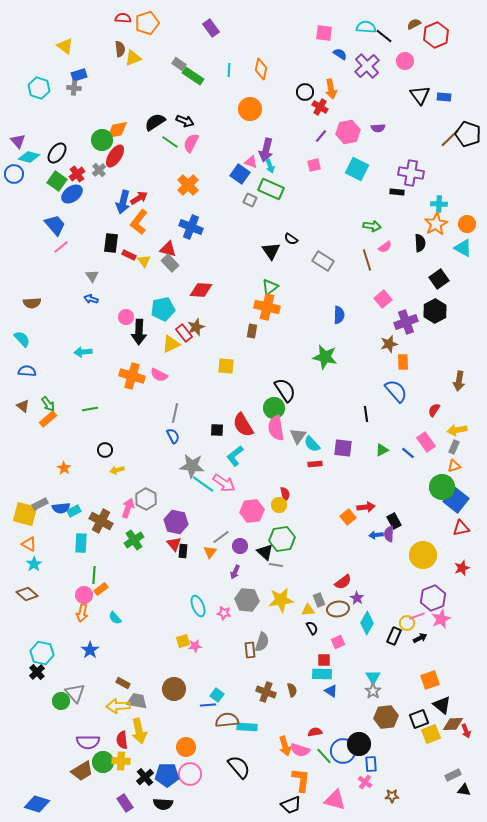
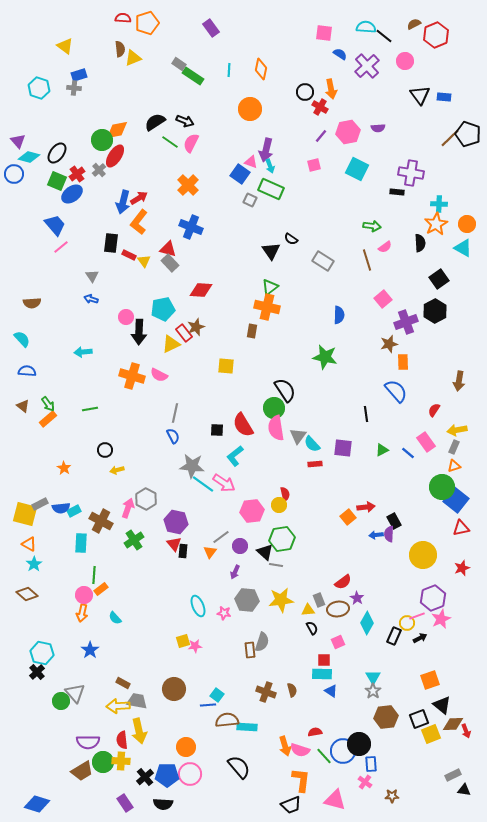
green square at (57, 181): rotated 12 degrees counterclockwise
